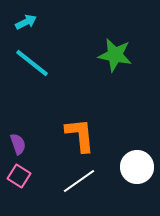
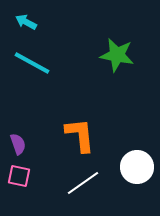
cyan arrow: rotated 125 degrees counterclockwise
green star: moved 2 px right
cyan line: rotated 9 degrees counterclockwise
pink square: rotated 20 degrees counterclockwise
white line: moved 4 px right, 2 px down
